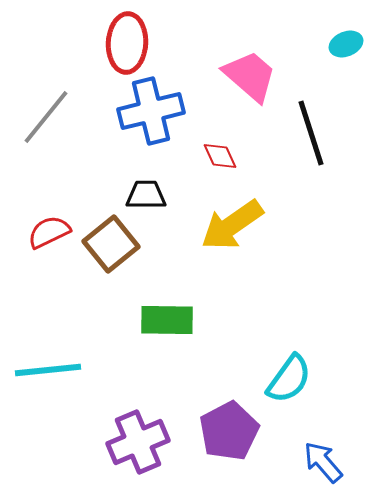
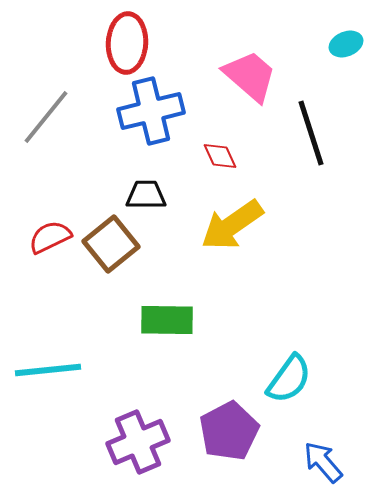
red semicircle: moved 1 px right, 5 px down
